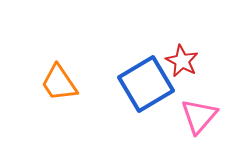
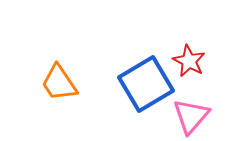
red star: moved 7 px right
pink triangle: moved 8 px left
